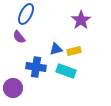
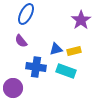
purple semicircle: moved 2 px right, 4 px down
